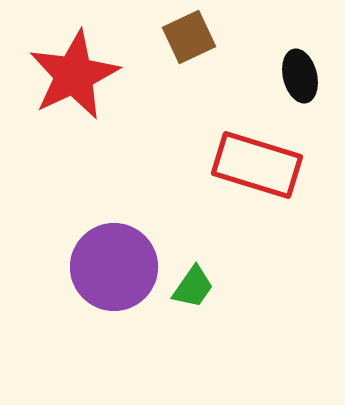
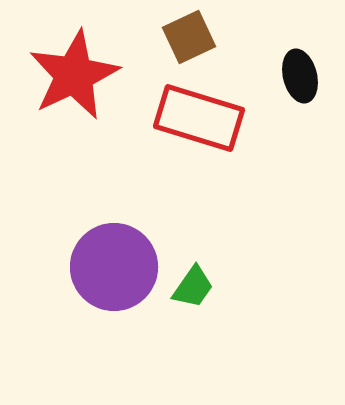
red rectangle: moved 58 px left, 47 px up
